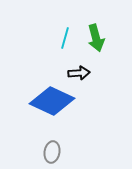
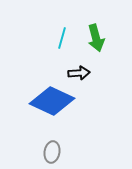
cyan line: moved 3 px left
